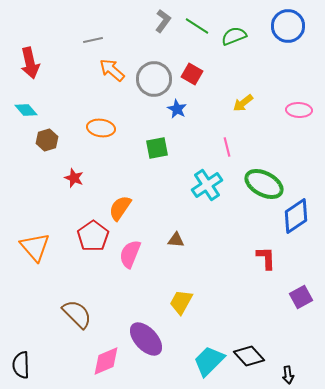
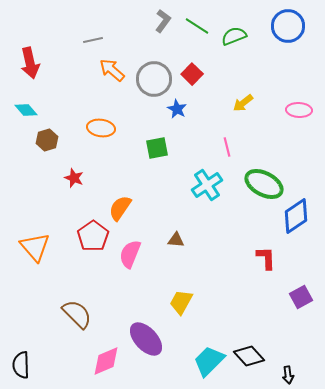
red square: rotated 15 degrees clockwise
